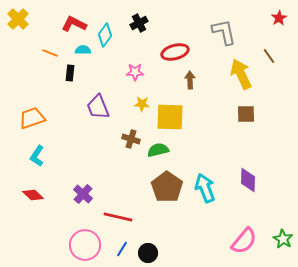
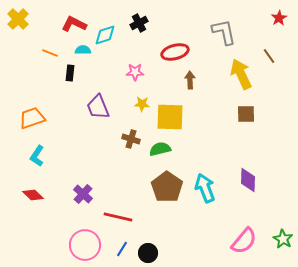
cyan diamond: rotated 35 degrees clockwise
green semicircle: moved 2 px right, 1 px up
